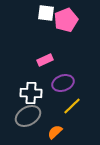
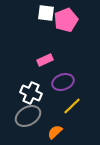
purple ellipse: moved 1 px up
white cross: rotated 20 degrees clockwise
